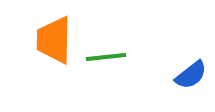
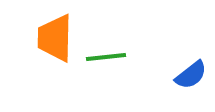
orange trapezoid: moved 1 px right, 2 px up
